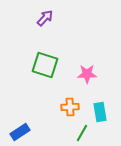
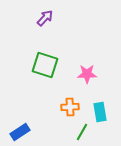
green line: moved 1 px up
